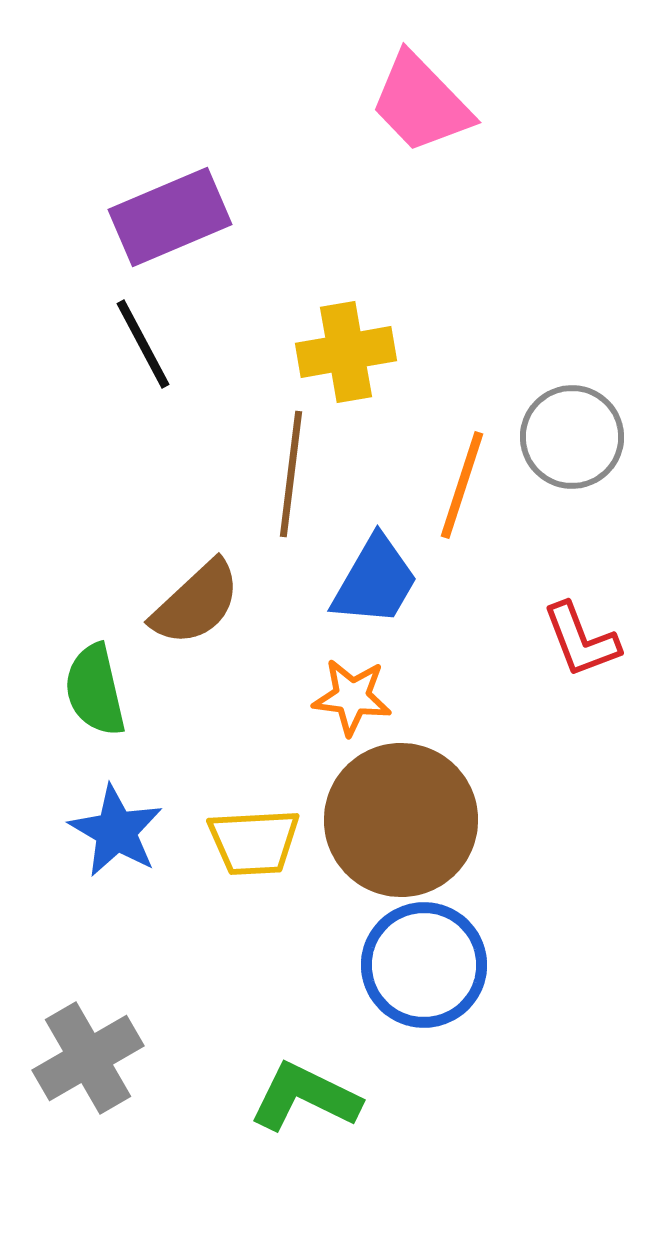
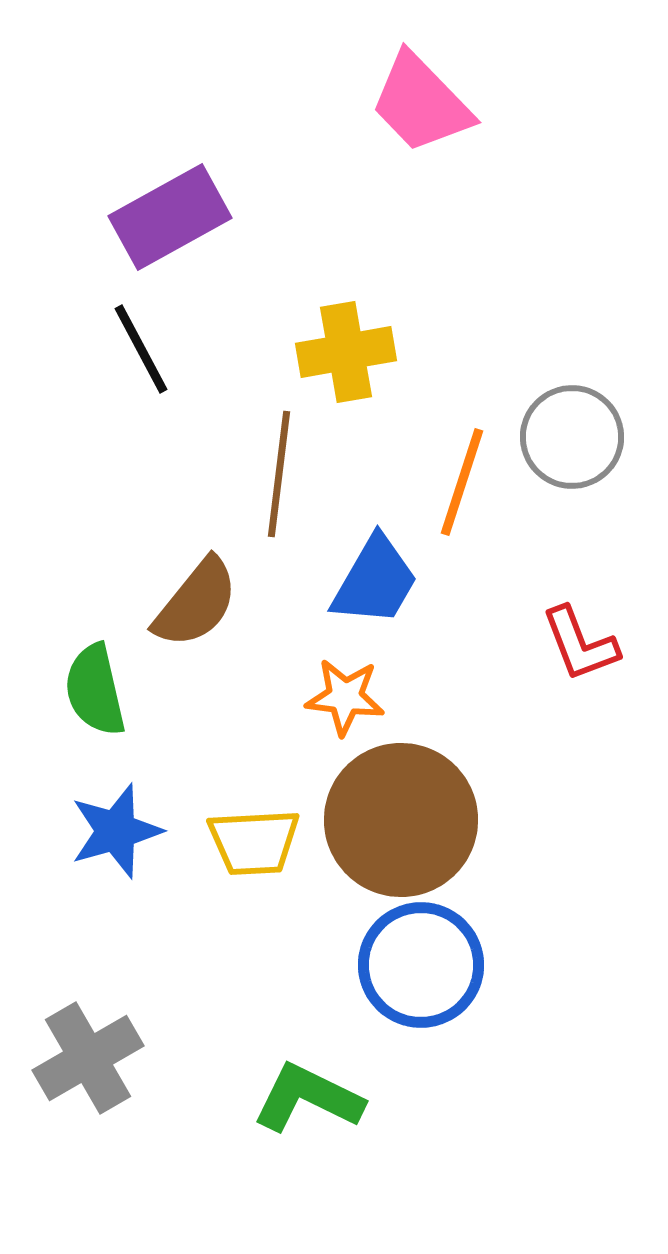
purple rectangle: rotated 6 degrees counterclockwise
black line: moved 2 px left, 5 px down
brown line: moved 12 px left
orange line: moved 3 px up
brown semicircle: rotated 8 degrees counterclockwise
red L-shape: moved 1 px left, 4 px down
orange star: moved 7 px left
blue star: rotated 26 degrees clockwise
blue circle: moved 3 px left
green L-shape: moved 3 px right, 1 px down
